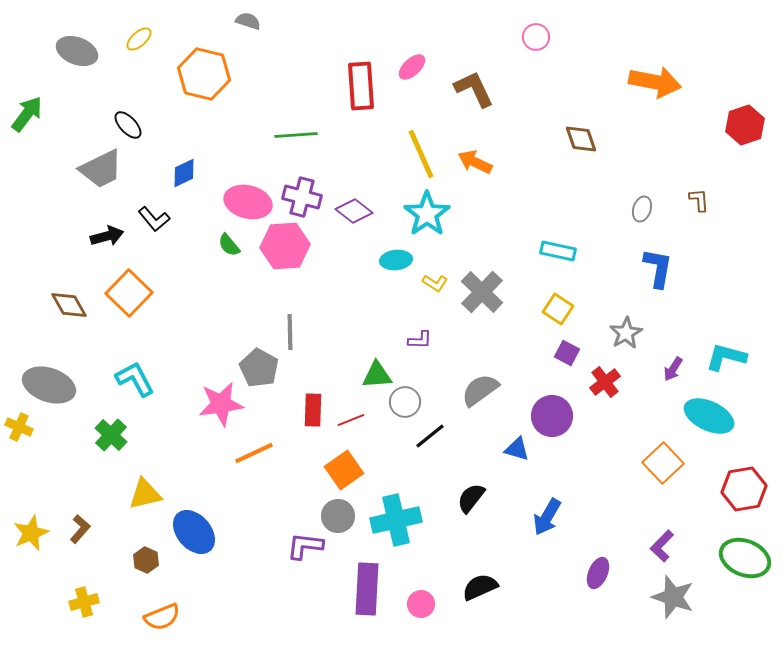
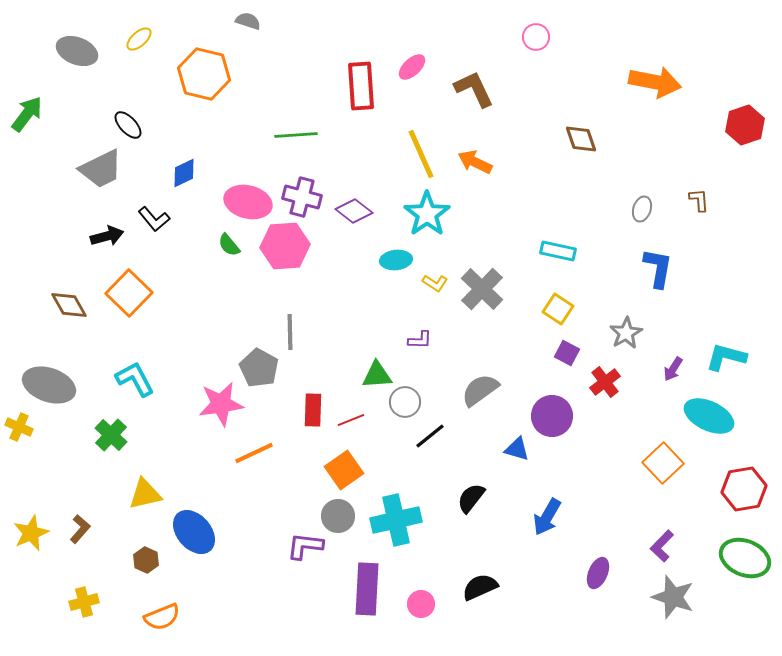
gray cross at (482, 292): moved 3 px up
